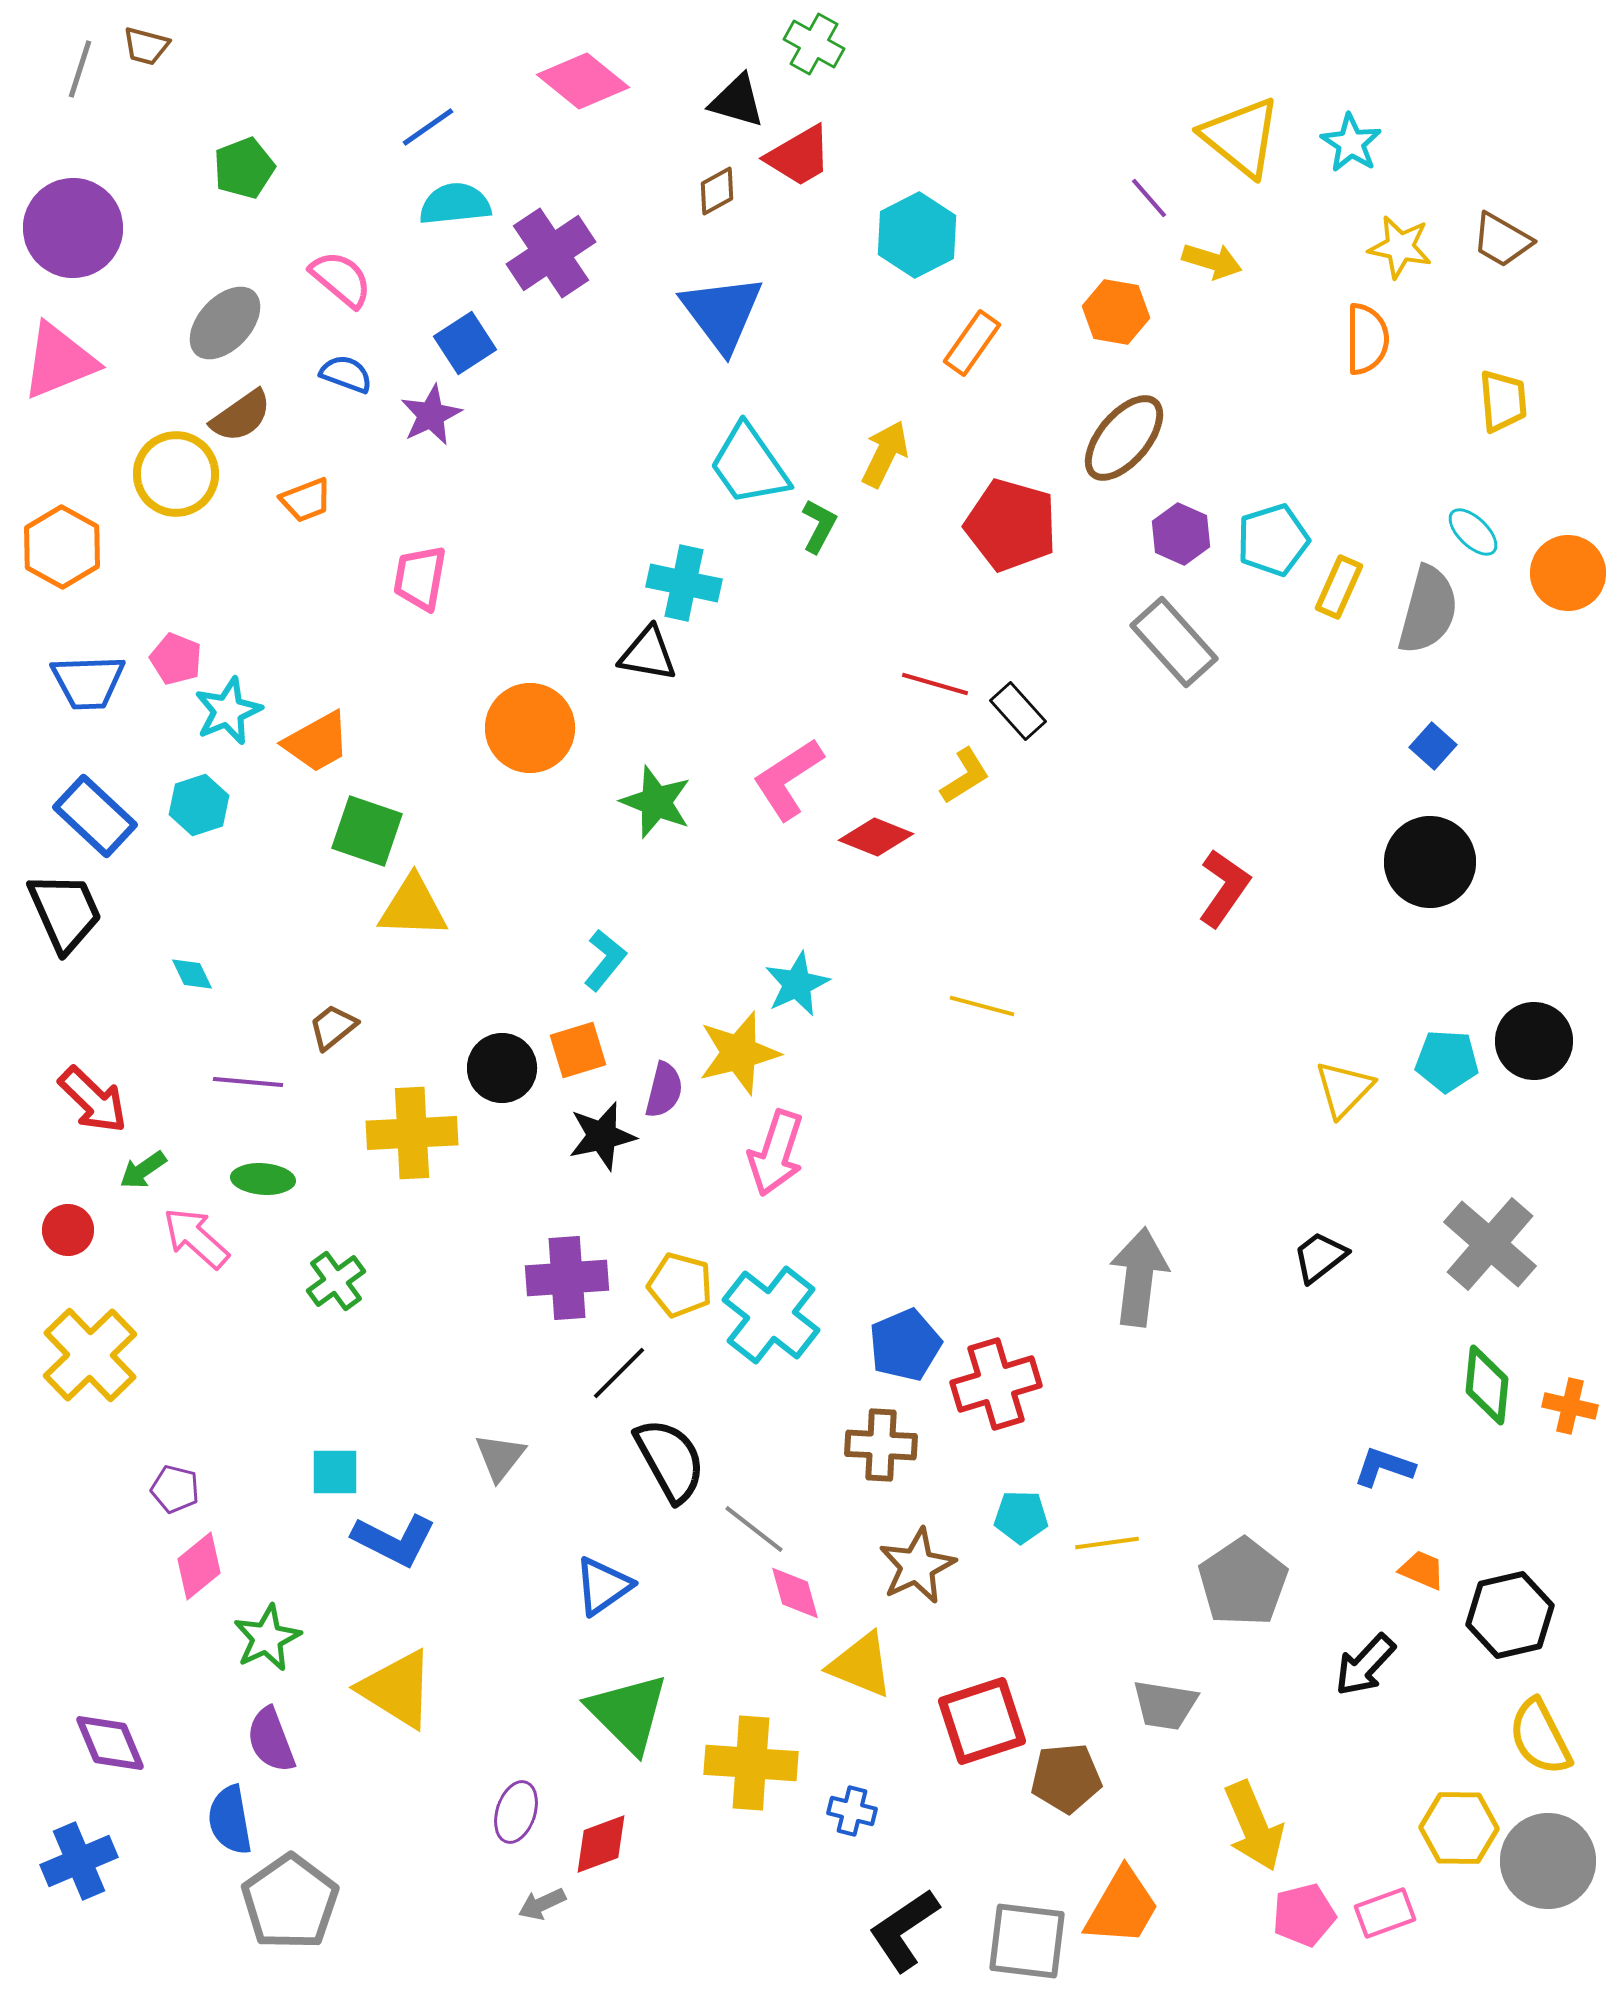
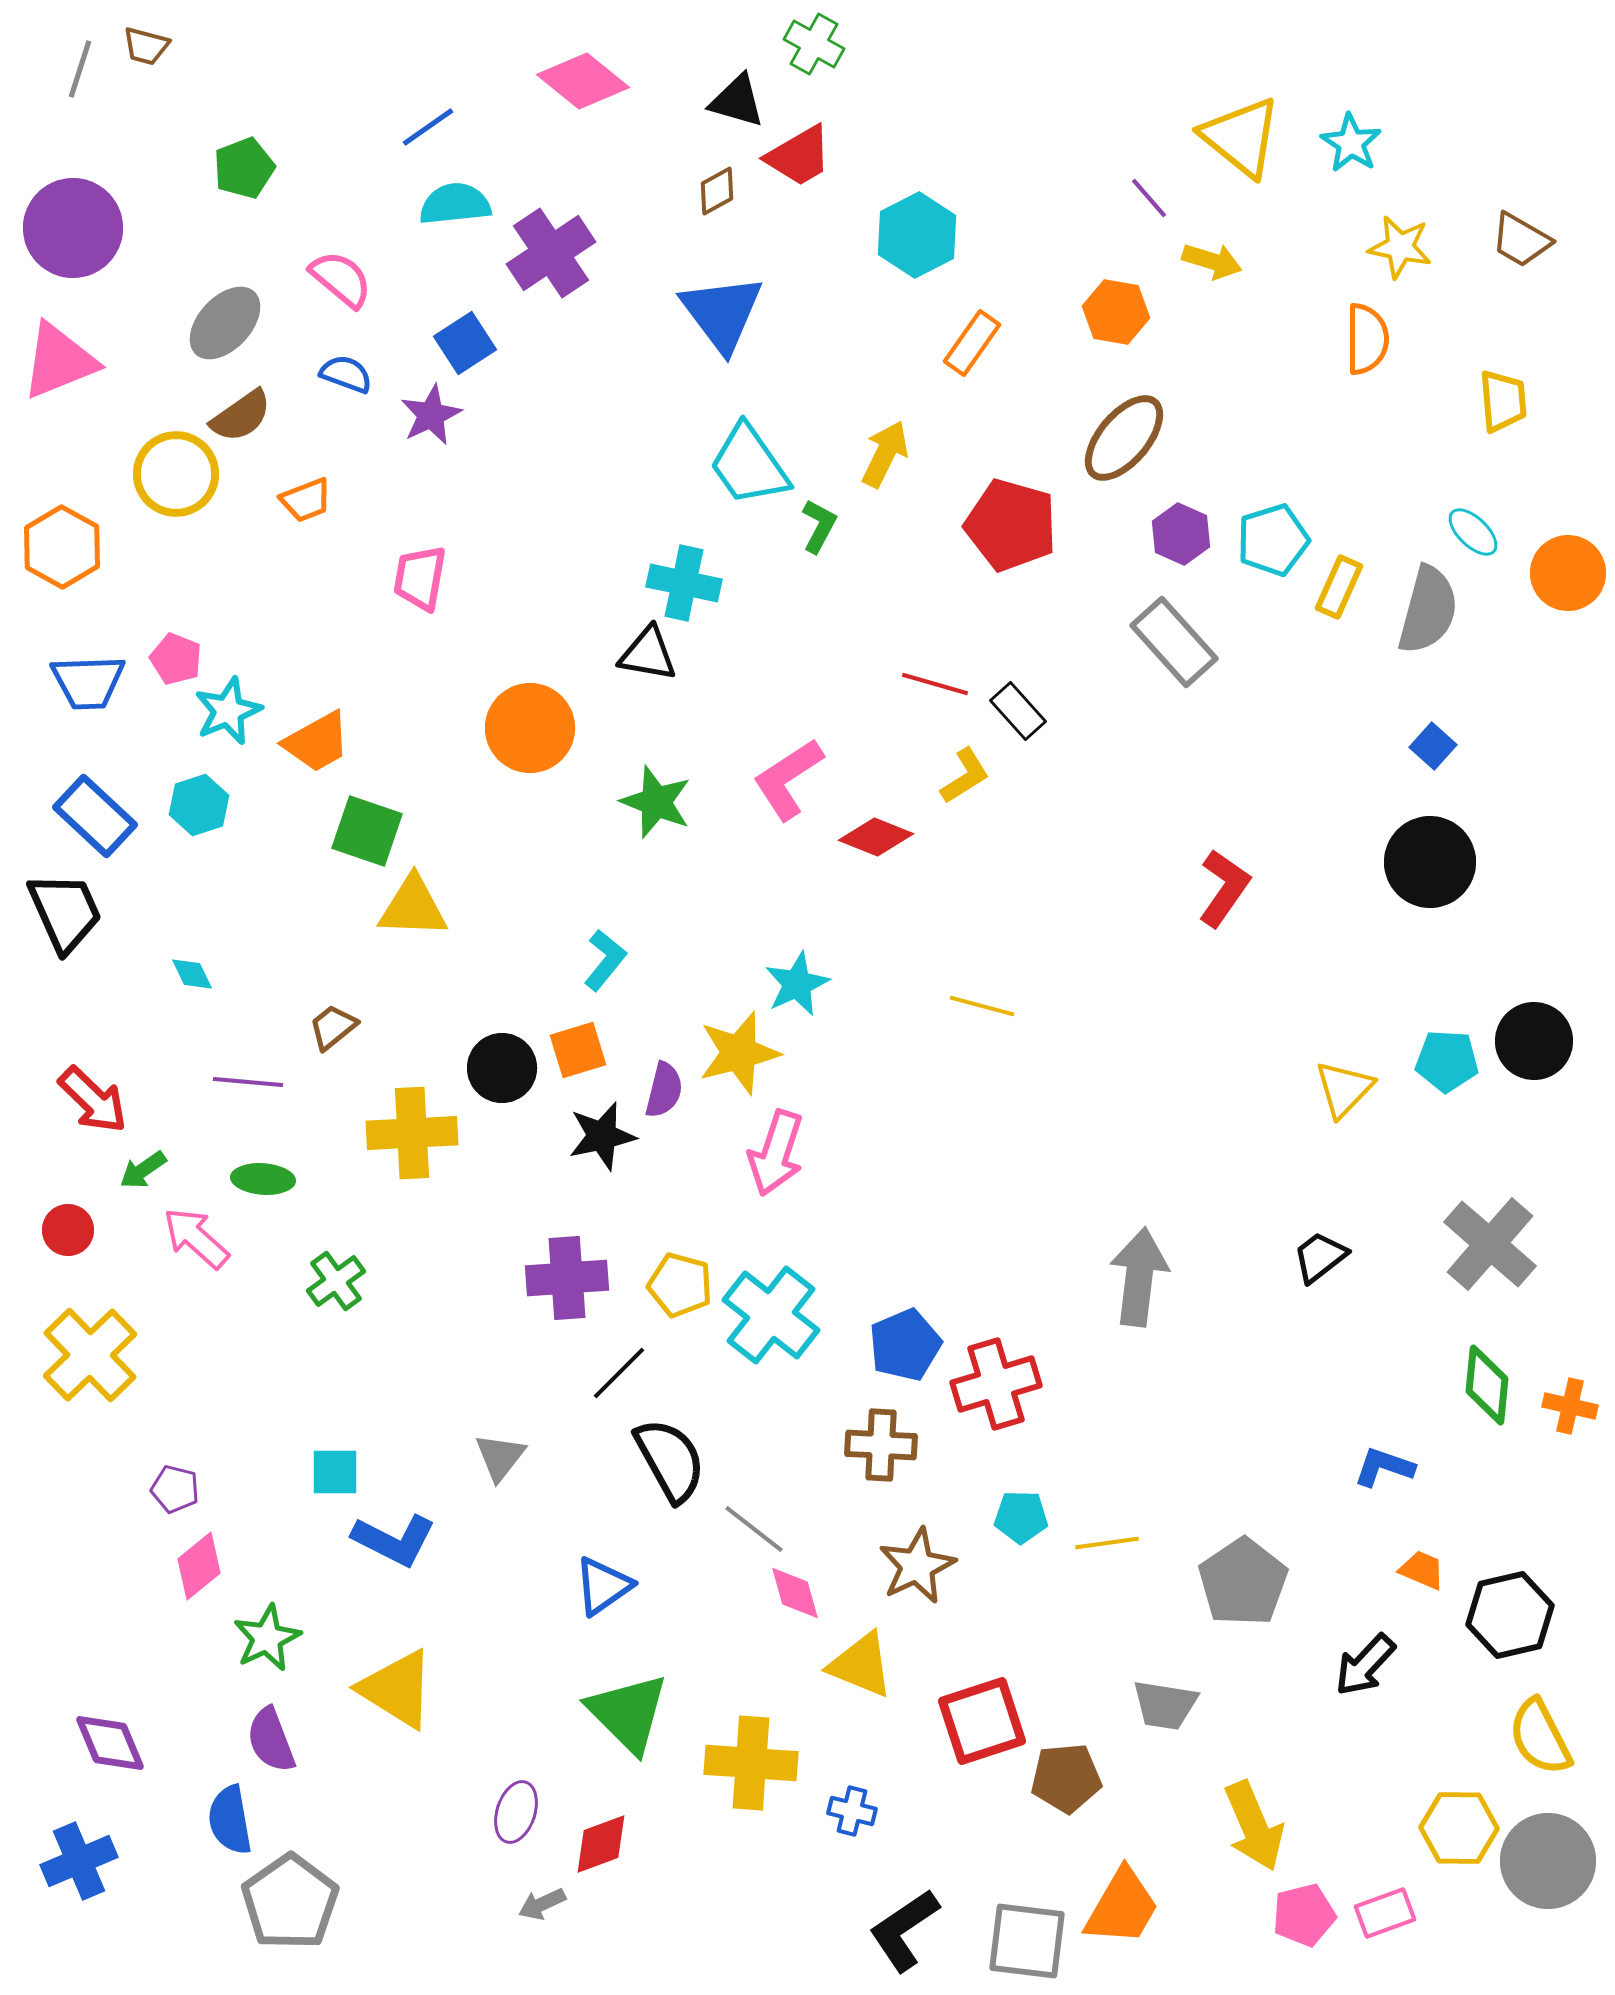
brown trapezoid at (1502, 240): moved 19 px right
